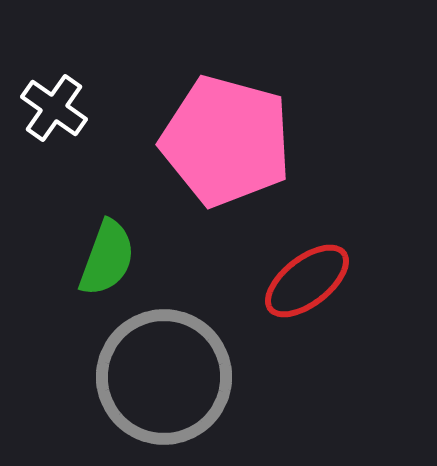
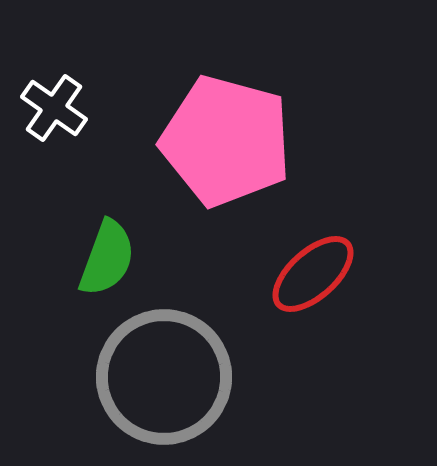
red ellipse: moved 6 px right, 7 px up; rotated 4 degrees counterclockwise
